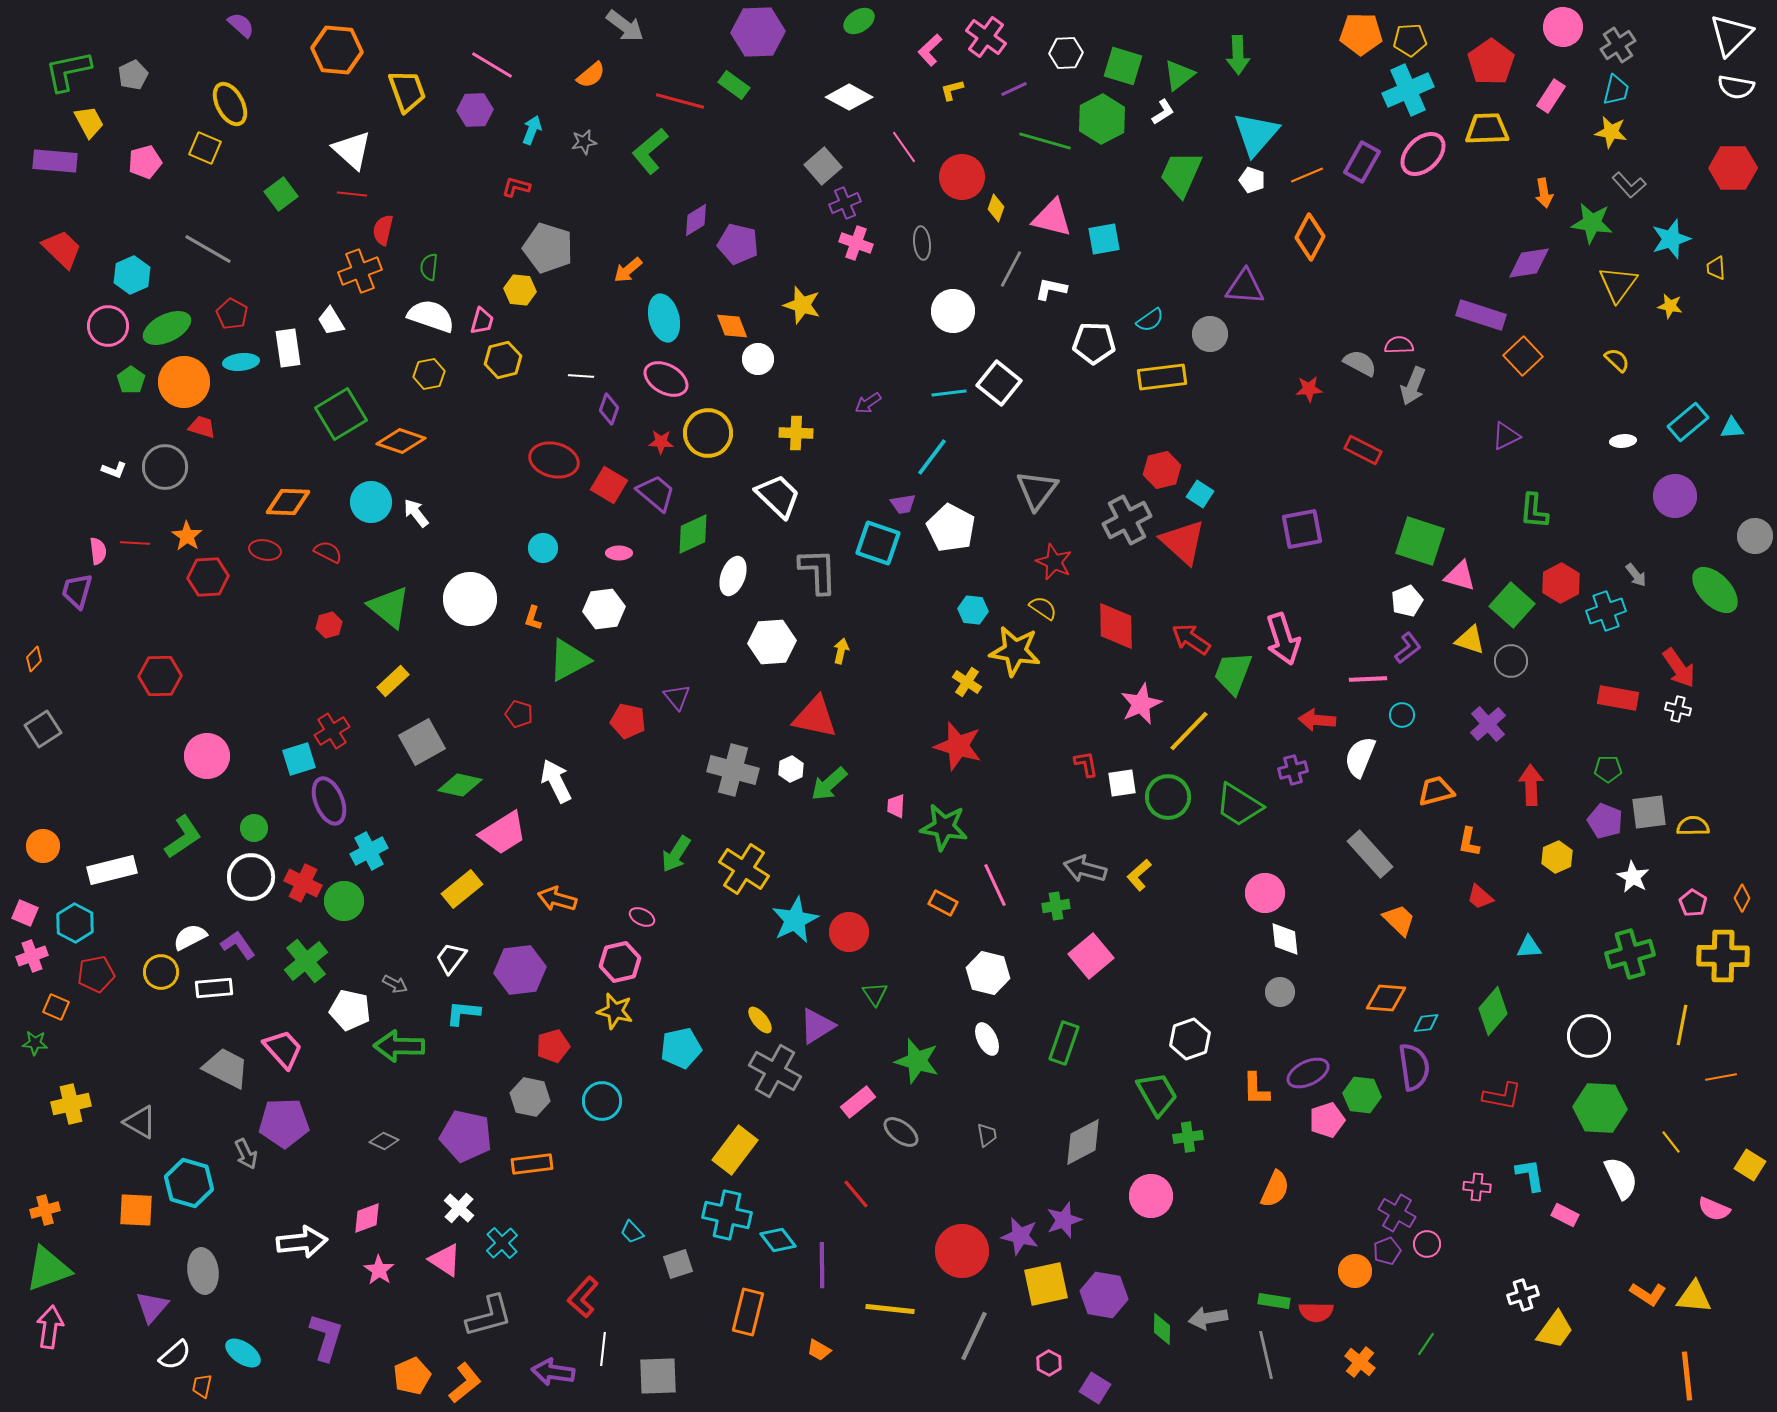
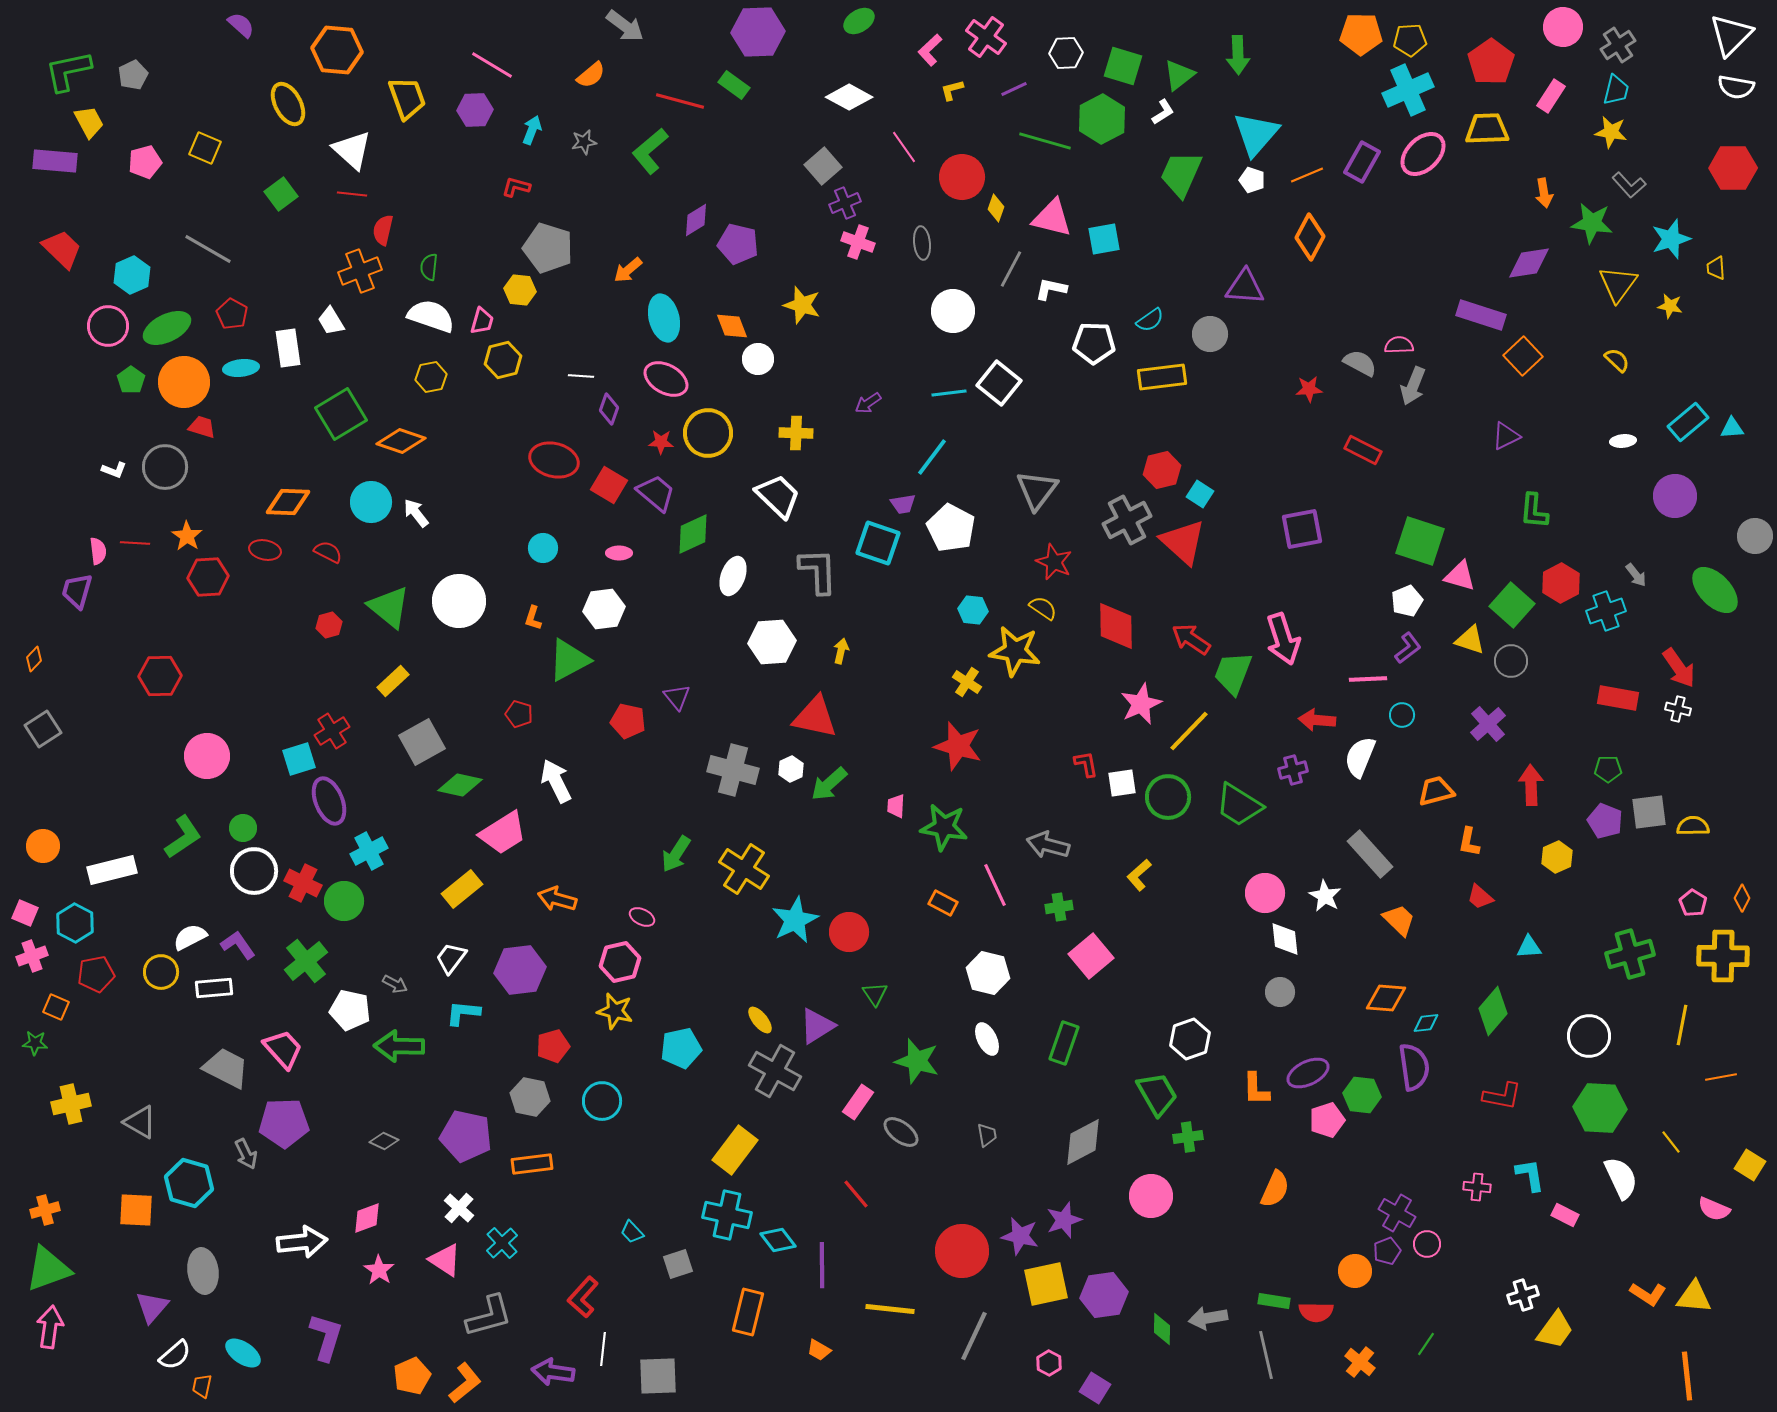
yellow trapezoid at (407, 91): moved 7 px down
yellow ellipse at (230, 104): moved 58 px right
pink cross at (856, 243): moved 2 px right, 1 px up
cyan ellipse at (241, 362): moved 6 px down
yellow hexagon at (429, 374): moved 2 px right, 3 px down
white circle at (470, 599): moved 11 px left, 2 px down
green circle at (254, 828): moved 11 px left
gray arrow at (1085, 869): moved 37 px left, 24 px up
white circle at (251, 877): moved 3 px right, 6 px up
white star at (1633, 877): moved 308 px left, 19 px down
green cross at (1056, 906): moved 3 px right, 1 px down
pink rectangle at (858, 1102): rotated 16 degrees counterclockwise
purple hexagon at (1104, 1295): rotated 18 degrees counterclockwise
